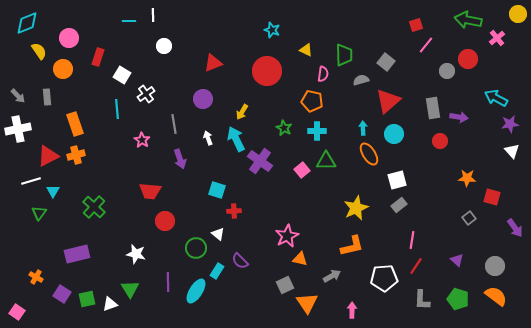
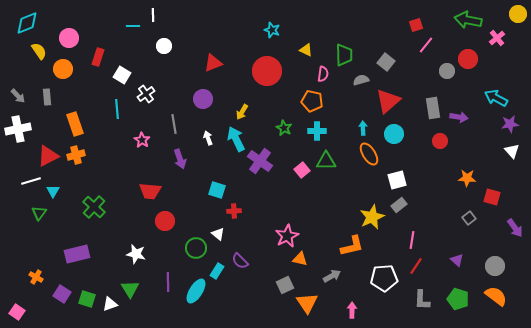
cyan line at (129, 21): moved 4 px right, 5 px down
yellow star at (356, 208): moved 16 px right, 9 px down
green square at (87, 299): rotated 30 degrees clockwise
